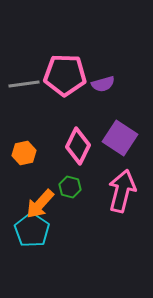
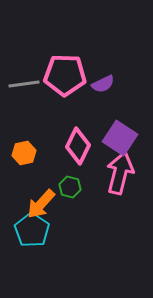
purple semicircle: rotated 10 degrees counterclockwise
pink arrow: moved 2 px left, 18 px up
orange arrow: moved 1 px right
